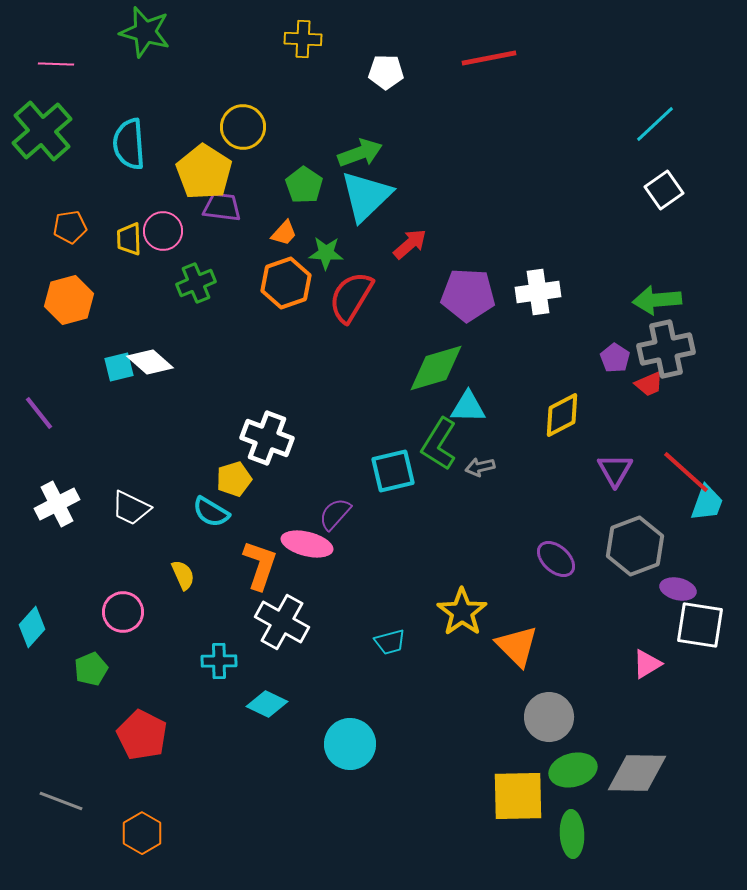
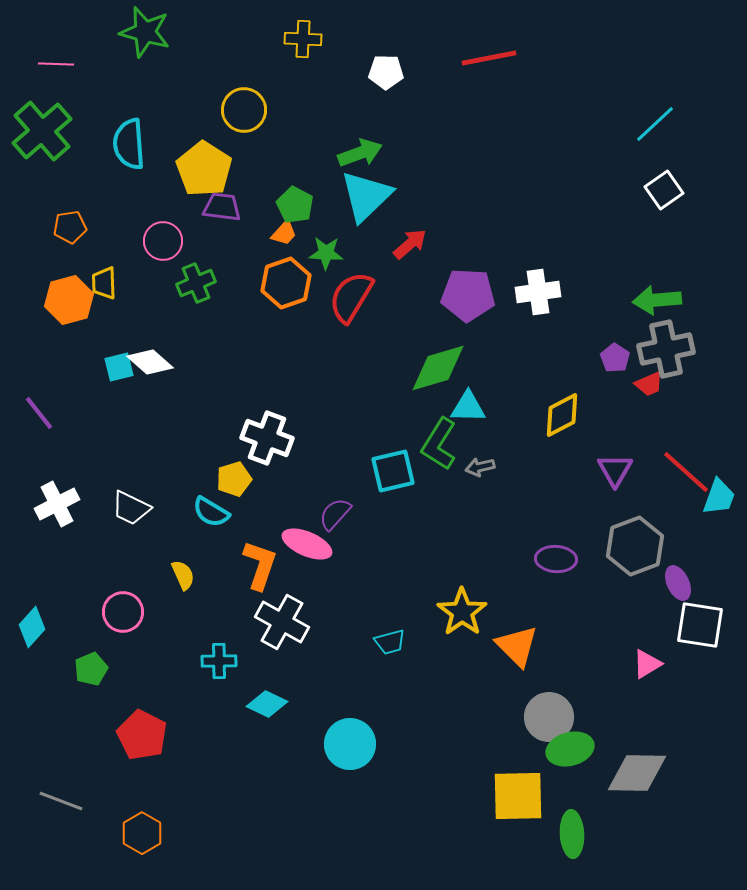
yellow circle at (243, 127): moved 1 px right, 17 px up
yellow pentagon at (204, 172): moved 3 px up
green pentagon at (304, 185): moved 9 px left, 20 px down; rotated 6 degrees counterclockwise
pink circle at (163, 231): moved 10 px down
yellow trapezoid at (129, 239): moved 25 px left, 44 px down
green diamond at (436, 368): moved 2 px right
cyan trapezoid at (707, 503): moved 12 px right, 6 px up
pink ellipse at (307, 544): rotated 9 degrees clockwise
purple ellipse at (556, 559): rotated 39 degrees counterclockwise
purple ellipse at (678, 589): moved 6 px up; rotated 52 degrees clockwise
green ellipse at (573, 770): moved 3 px left, 21 px up
